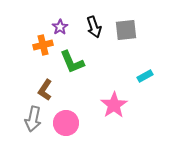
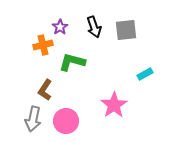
green L-shape: rotated 128 degrees clockwise
cyan rectangle: moved 2 px up
pink circle: moved 2 px up
